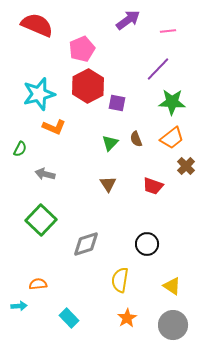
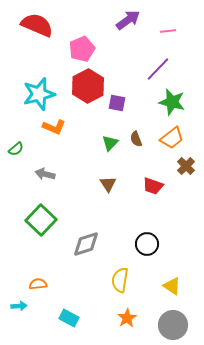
green star: rotated 12 degrees clockwise
green semicircle: moved 4 px left; rotated 21 degrees clockwise
cyan rectangle: rotated 18 degrees counterclockwise
